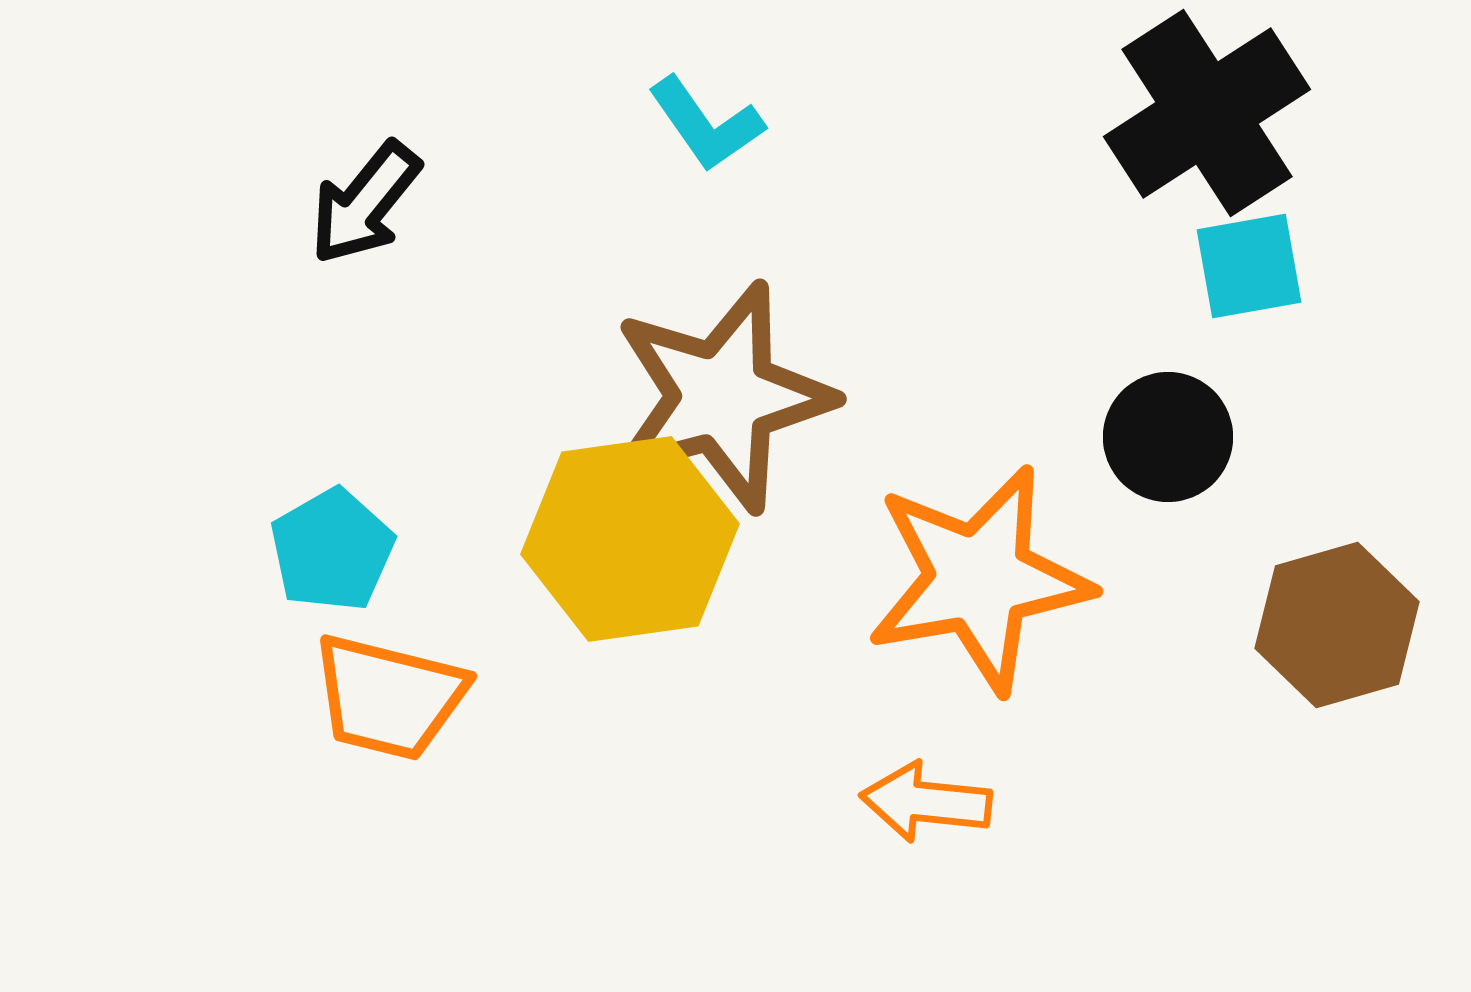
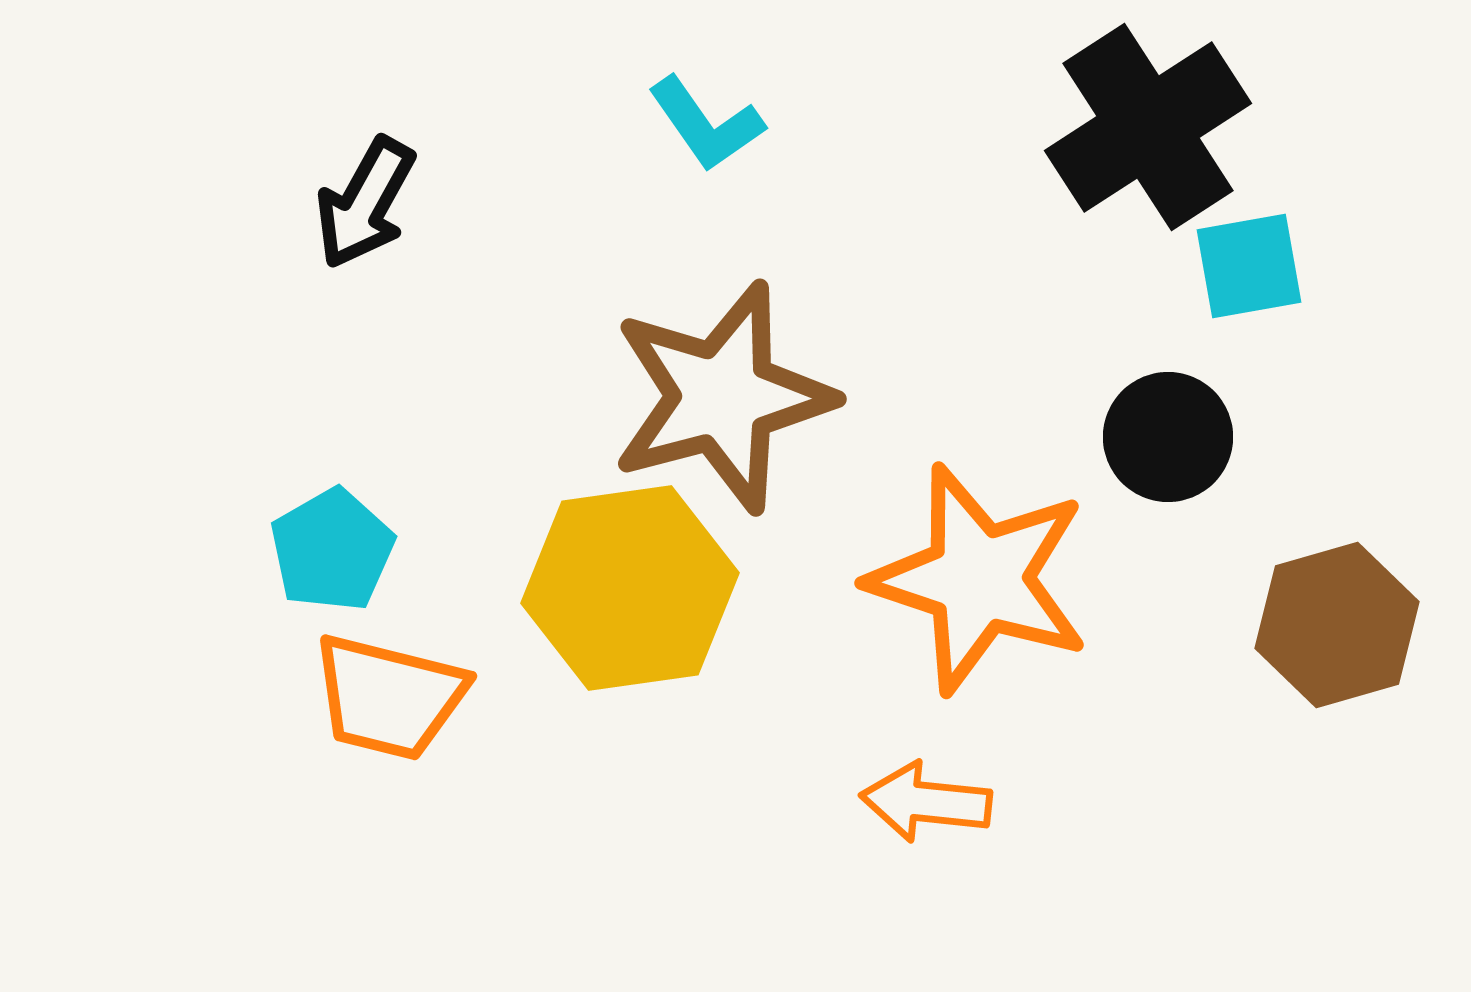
black cross: moved 59 px left, 14 px down
black arrow: rotated 10 degrees counterclockwise
yellow hexagon: moved 49 px down
orange star: rotated 28 degrees clockwise
